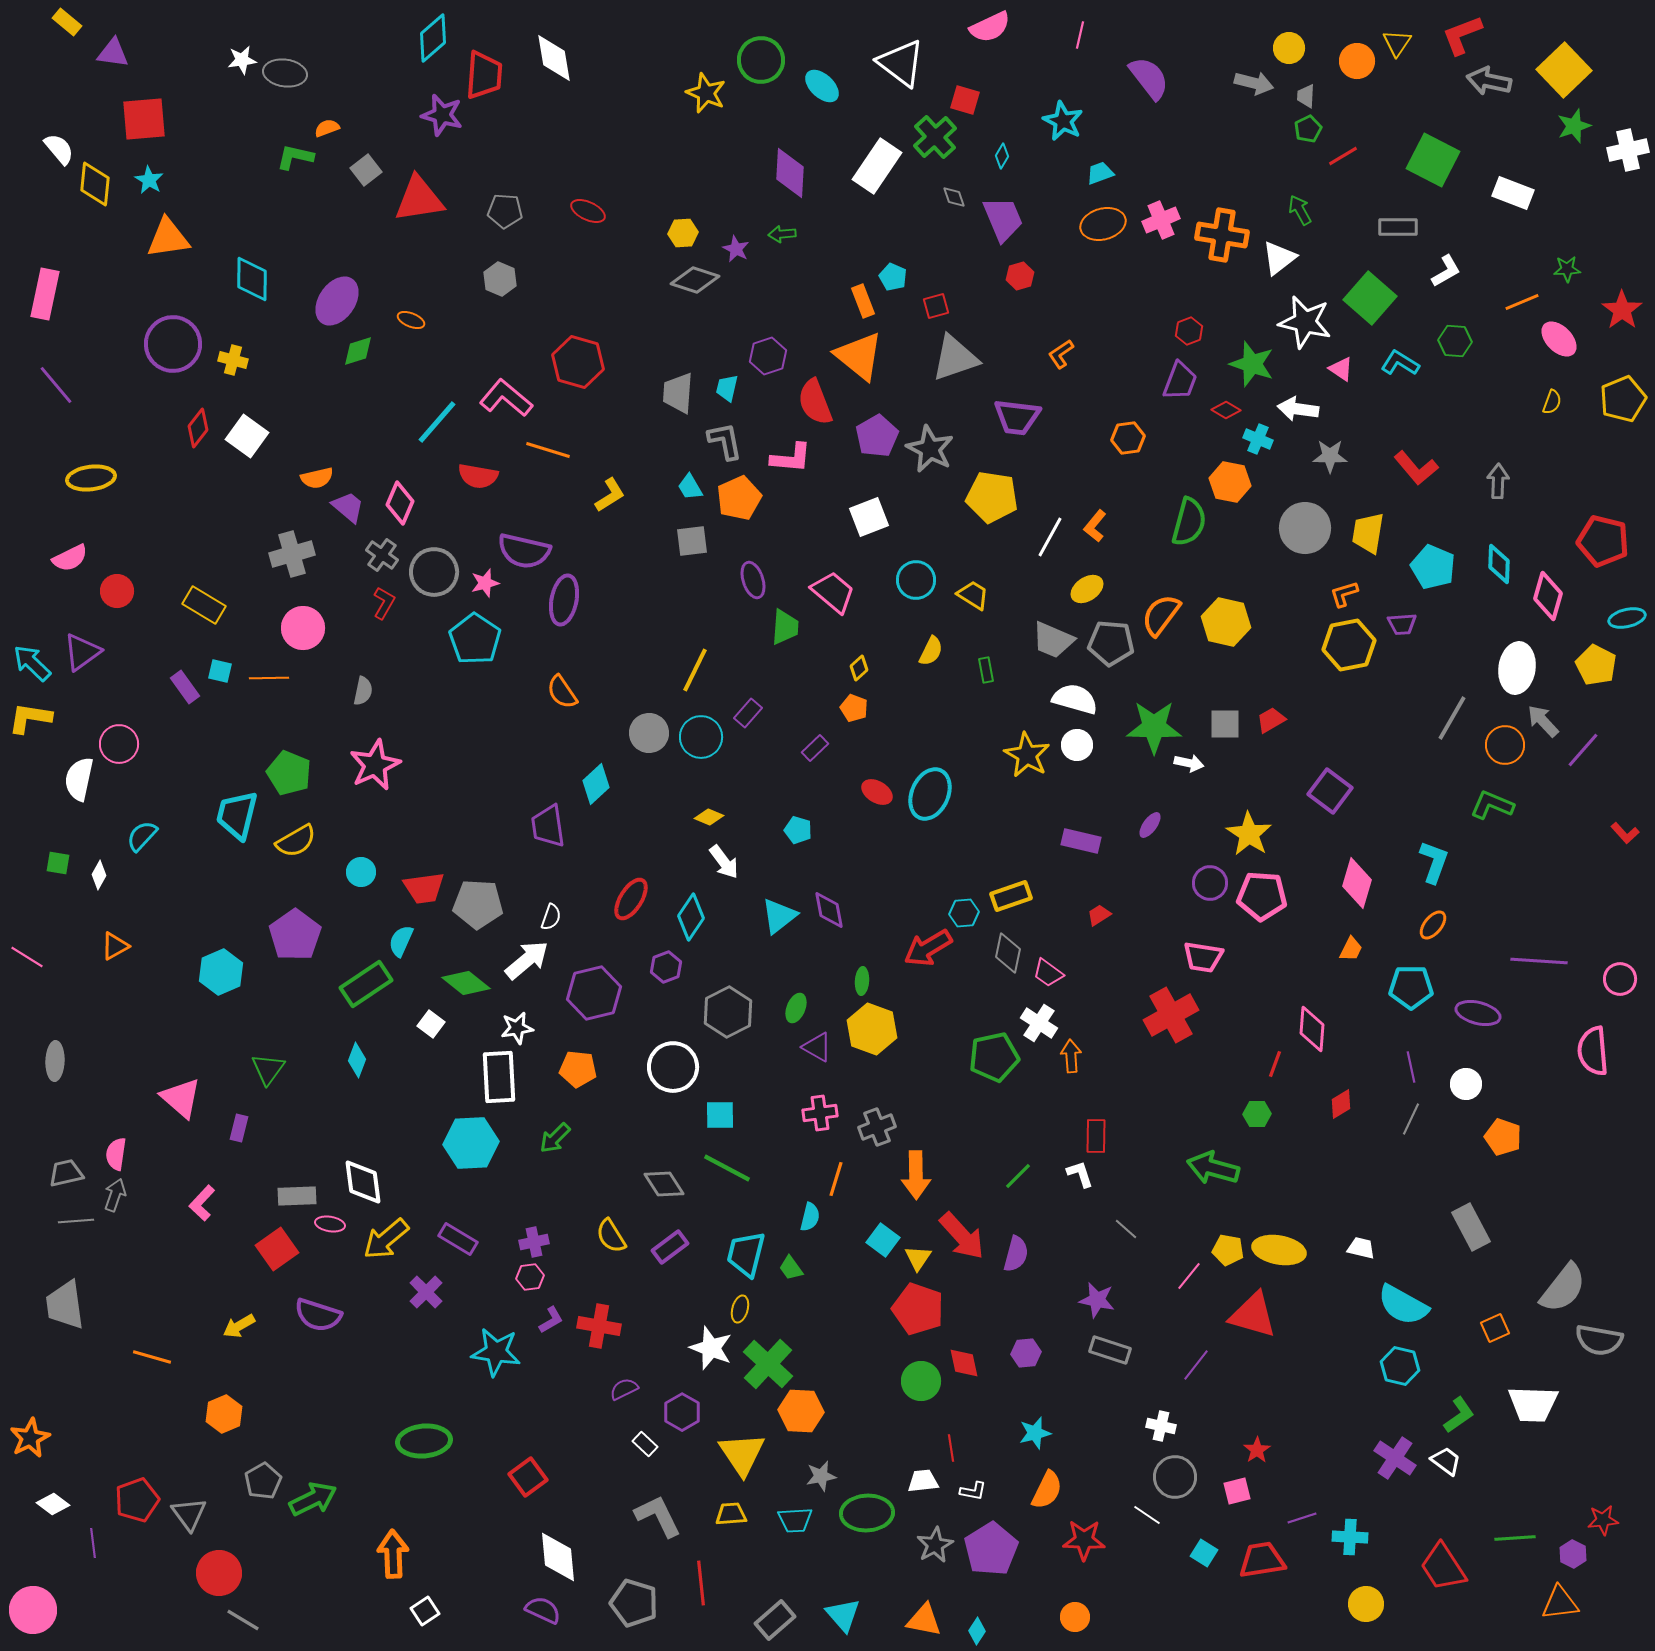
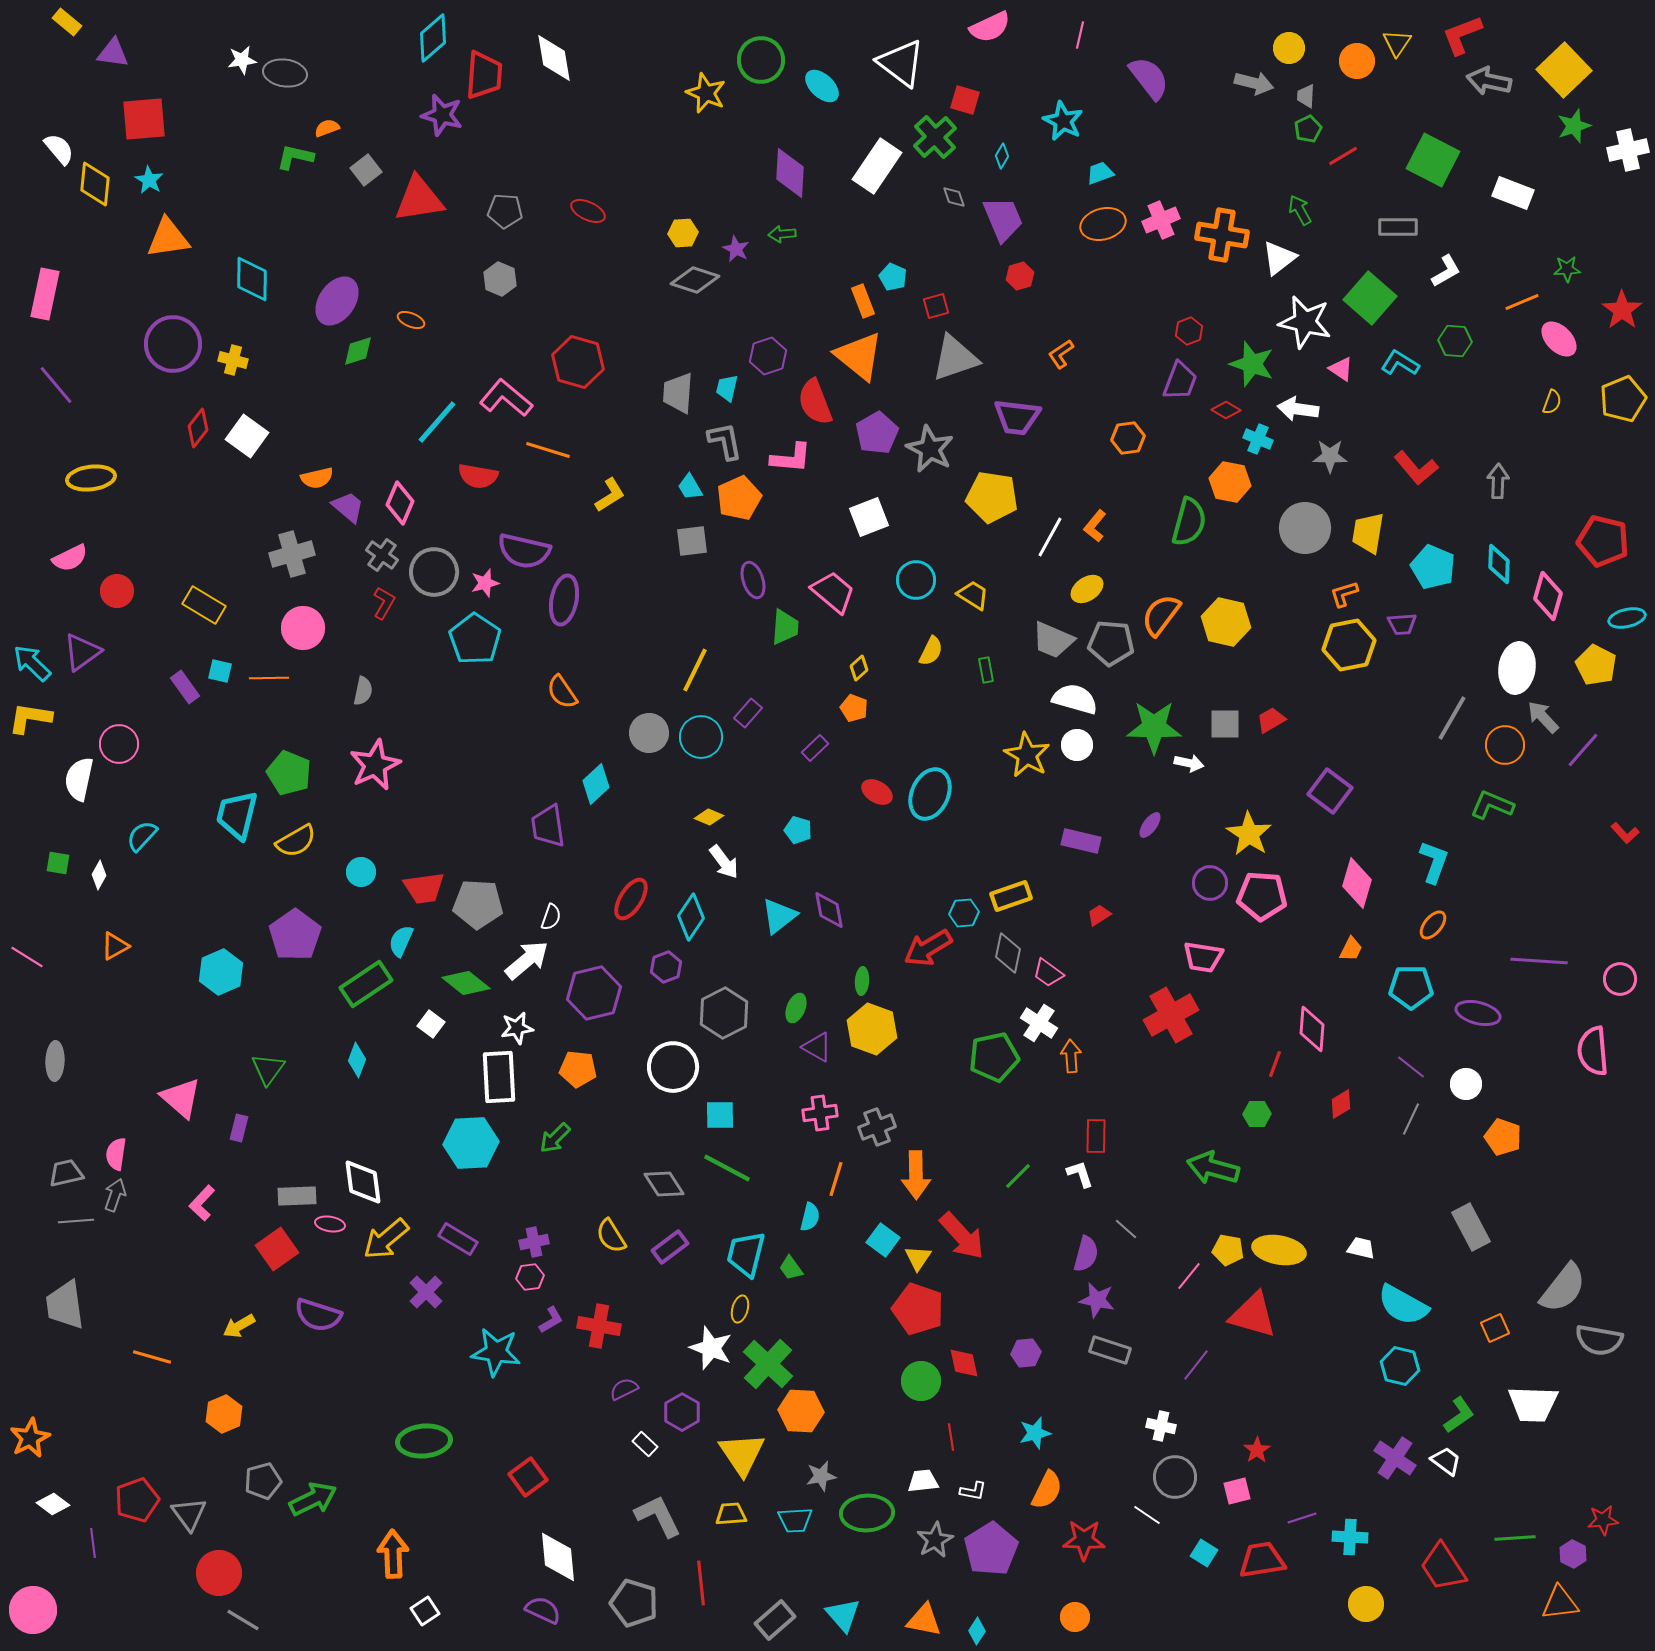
purple pentagon at (877, 436): moved 3 px up
gray arrow at (1543, 721): moved 4 px up
gray hexagon at (728, 1012): moved 4 px left, 1 px down
purple line at (1411, 1067): rotated 40 degrees counterclockwise
purple semicircle at (1016, 1254): moved 70 px right
red line at (951, 1448): moved 11 px up
gray pentagon at (263, 1481): rotated 15 degrees clockwise
gray star at (935, 1545): moved 5 px up
